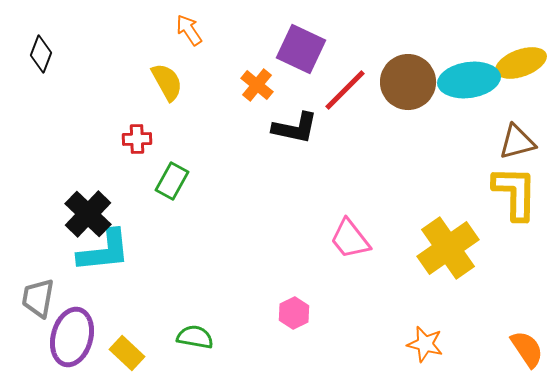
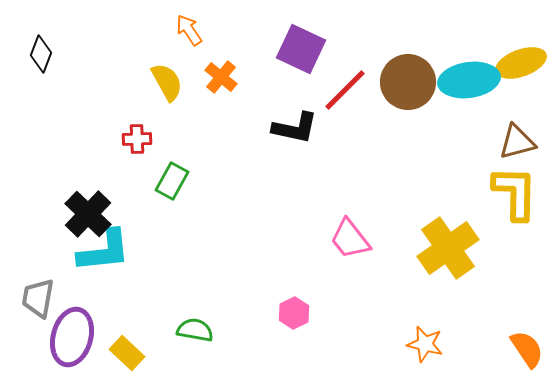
orange cross: moved 36 px left, 8 px up
green semicircle: moved 7 px up
